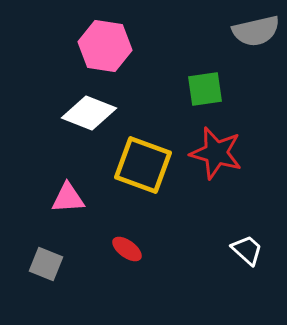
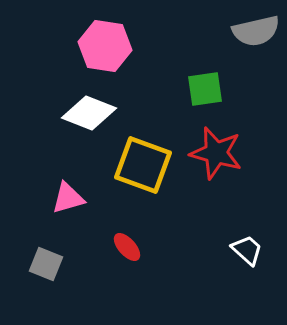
pink triangle: rotated 12 degrees counterclockwise
red ellipse: moved 2 px up; rotated 12 degrees clockwise
